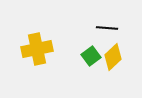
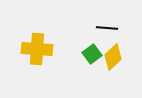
yellow cross: rotated 16 degrees clockwise
green square: moved 1 px right, 2 px up
